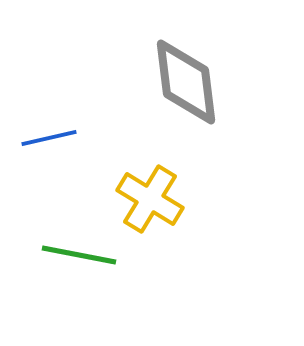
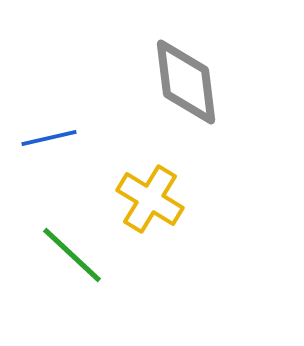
green line: moved 7 px left; rotated 32 degrees clockwise
